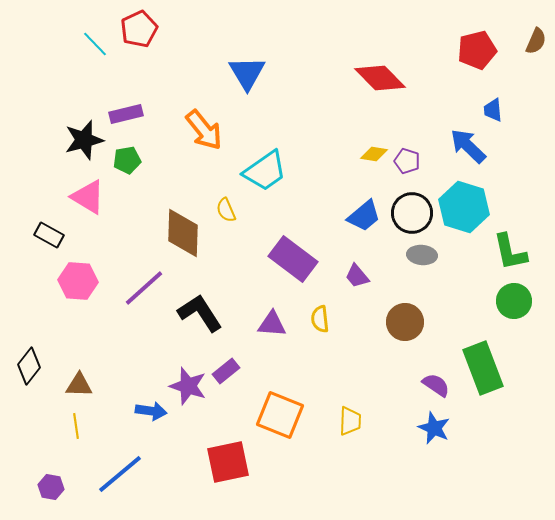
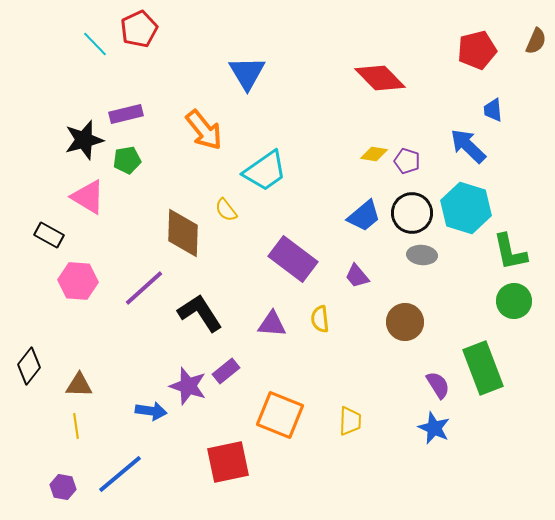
cyan hexagon at (464, 207): moved 2 px right, 1 px down
yellow semicircle at (226, 210): rotated 15 degrees counterclockwise
purple semicircle at (436, 385): moved 2 px right; rotated 24 degrees clockwise
purple hexagon at (51, 487): moved 12 px right
